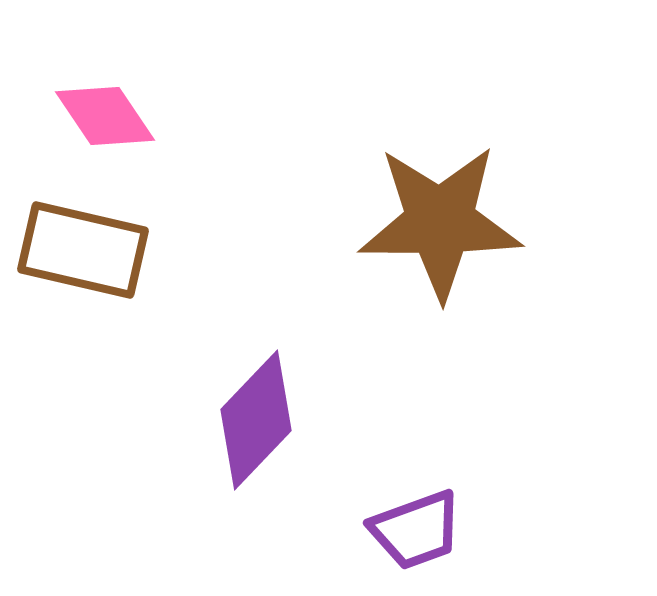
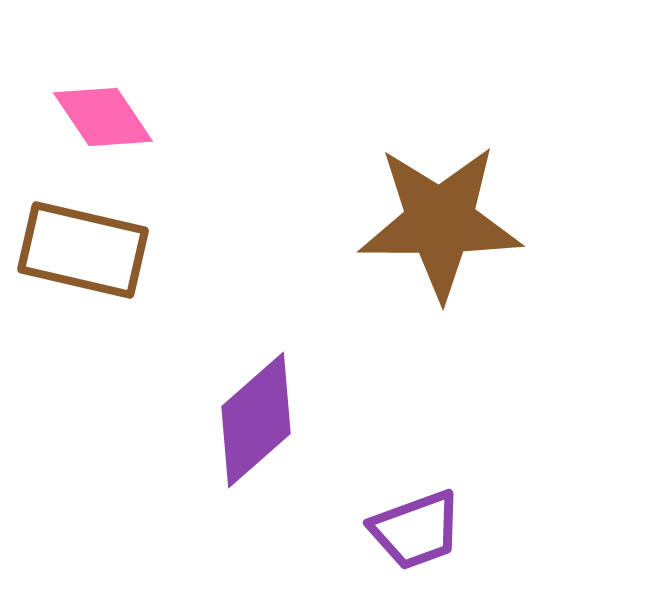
pink diamond: moved 2 px left, 1 px down
purple diamond: rotated 5 degrees clockwise
